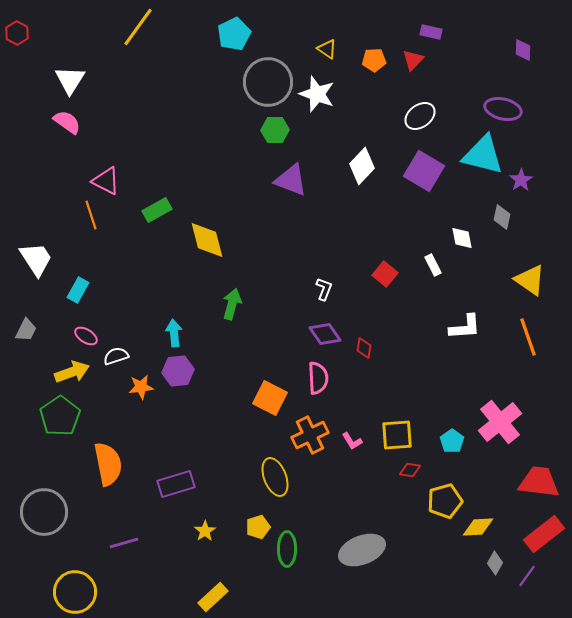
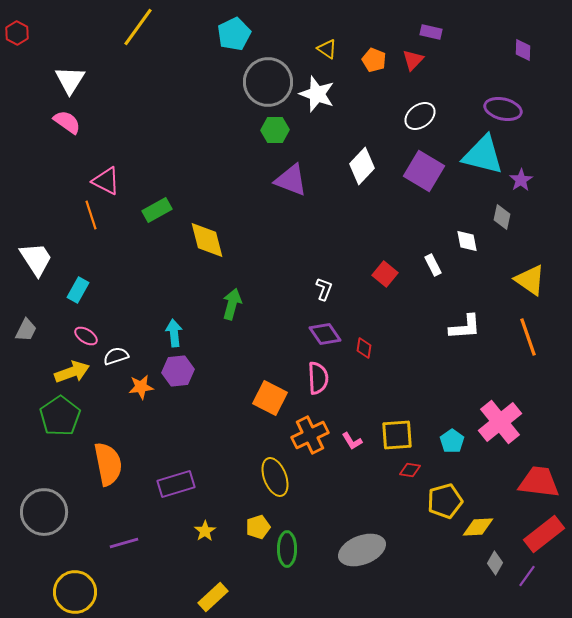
orange pentagon at (374, 60): rotated 25 degrees clockwise
white diamond at (462, 238): moved 5 px right, 3 px down
